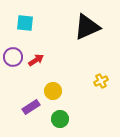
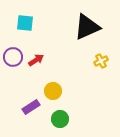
yellow cross: moved 20 px up
